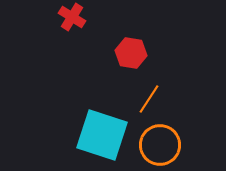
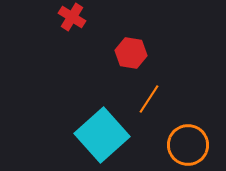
cyan square: rotated 30 degrees clockwise
orange circle: moved 28 px right
